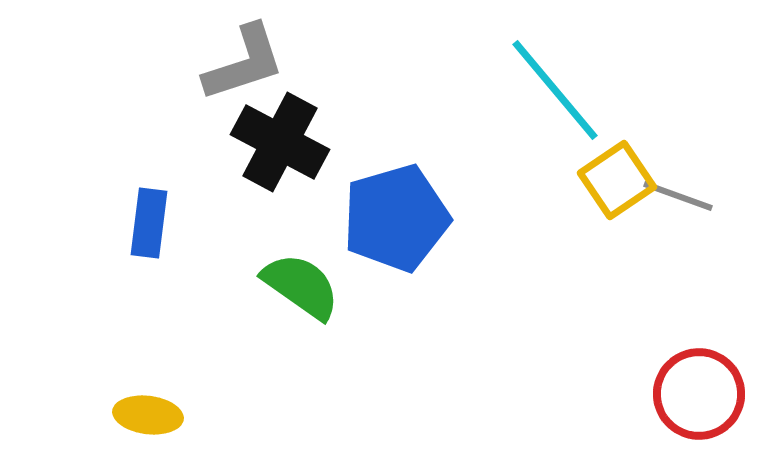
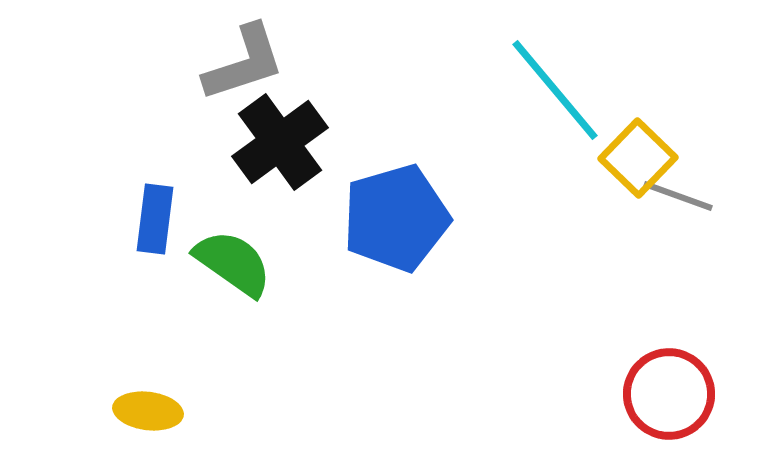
black cross: rotated 26 degrees clockwise
yellow square: moved 21 px right, 22 px up; rotated 12 degrees counterclockwise
blue rectangle: moved 6 px right, 4 px up
green semicircle: moved 68 px left, 23 px up
red circle: moved 30 px left
yellow ellipse: moved 4 px up
